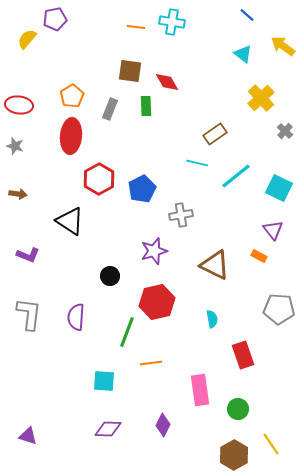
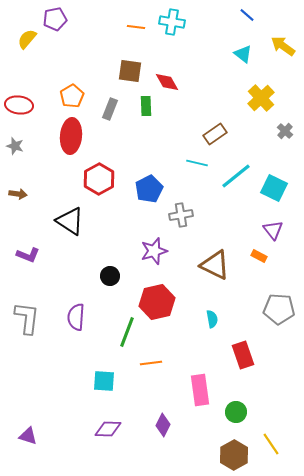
cyan square at (279, 188): moved 5 px left
blue pentagon at (142, 189): moved 7 px right
gray L-shape at (29, 314): moved 2 px left, 4 px down
green circle at (238, 409): moved 2 px left, 3 px down
